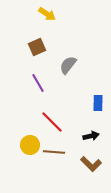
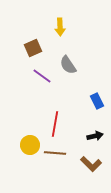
yellow arrow: moved 13 px right, 13 px down; rotated 54 degrees clockwise
brown square: moved 4 px left, 1 px down
gray semicircle: rotated 72 degrees counterclockwise
purple line: moved 4 px right, 7 px up; rotated 24 degrees counterclockwise
blue rectangle: moved 1 px left, 2 px up; rotated 28 degrees counterclockwise
red line: moved 3 px right, 2 px down; rotated 55 degrees clockwise
black arrow: moved 4 px right
brown line: moved 1 px right, 1 px down
